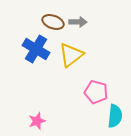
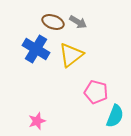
gray arrow: rotated 30 degrees clockwise
cyan semicircle: rotated 15 degrees clockwise
